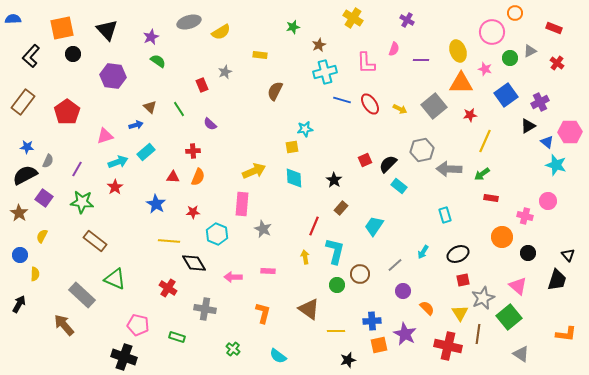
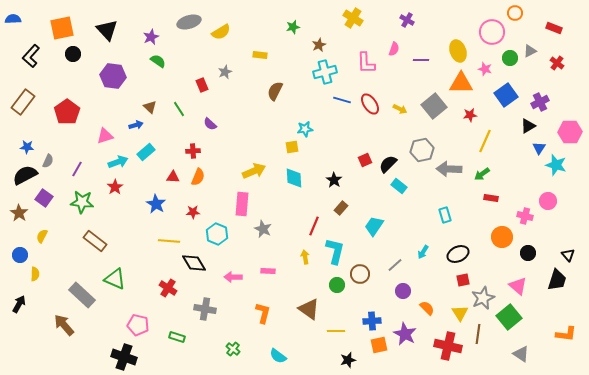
blue triangle at (547, 142): moved 8 px left, 6 px down; rotated 24 degrees clockwise
